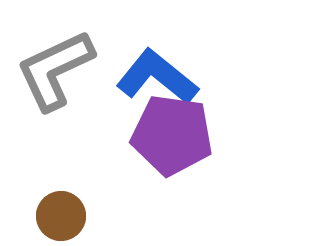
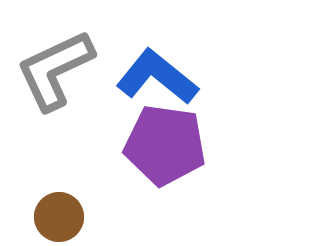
purple pentagon: moved 7 px left, 10 px down
brown circle: moved 2 px left, 1 px down
